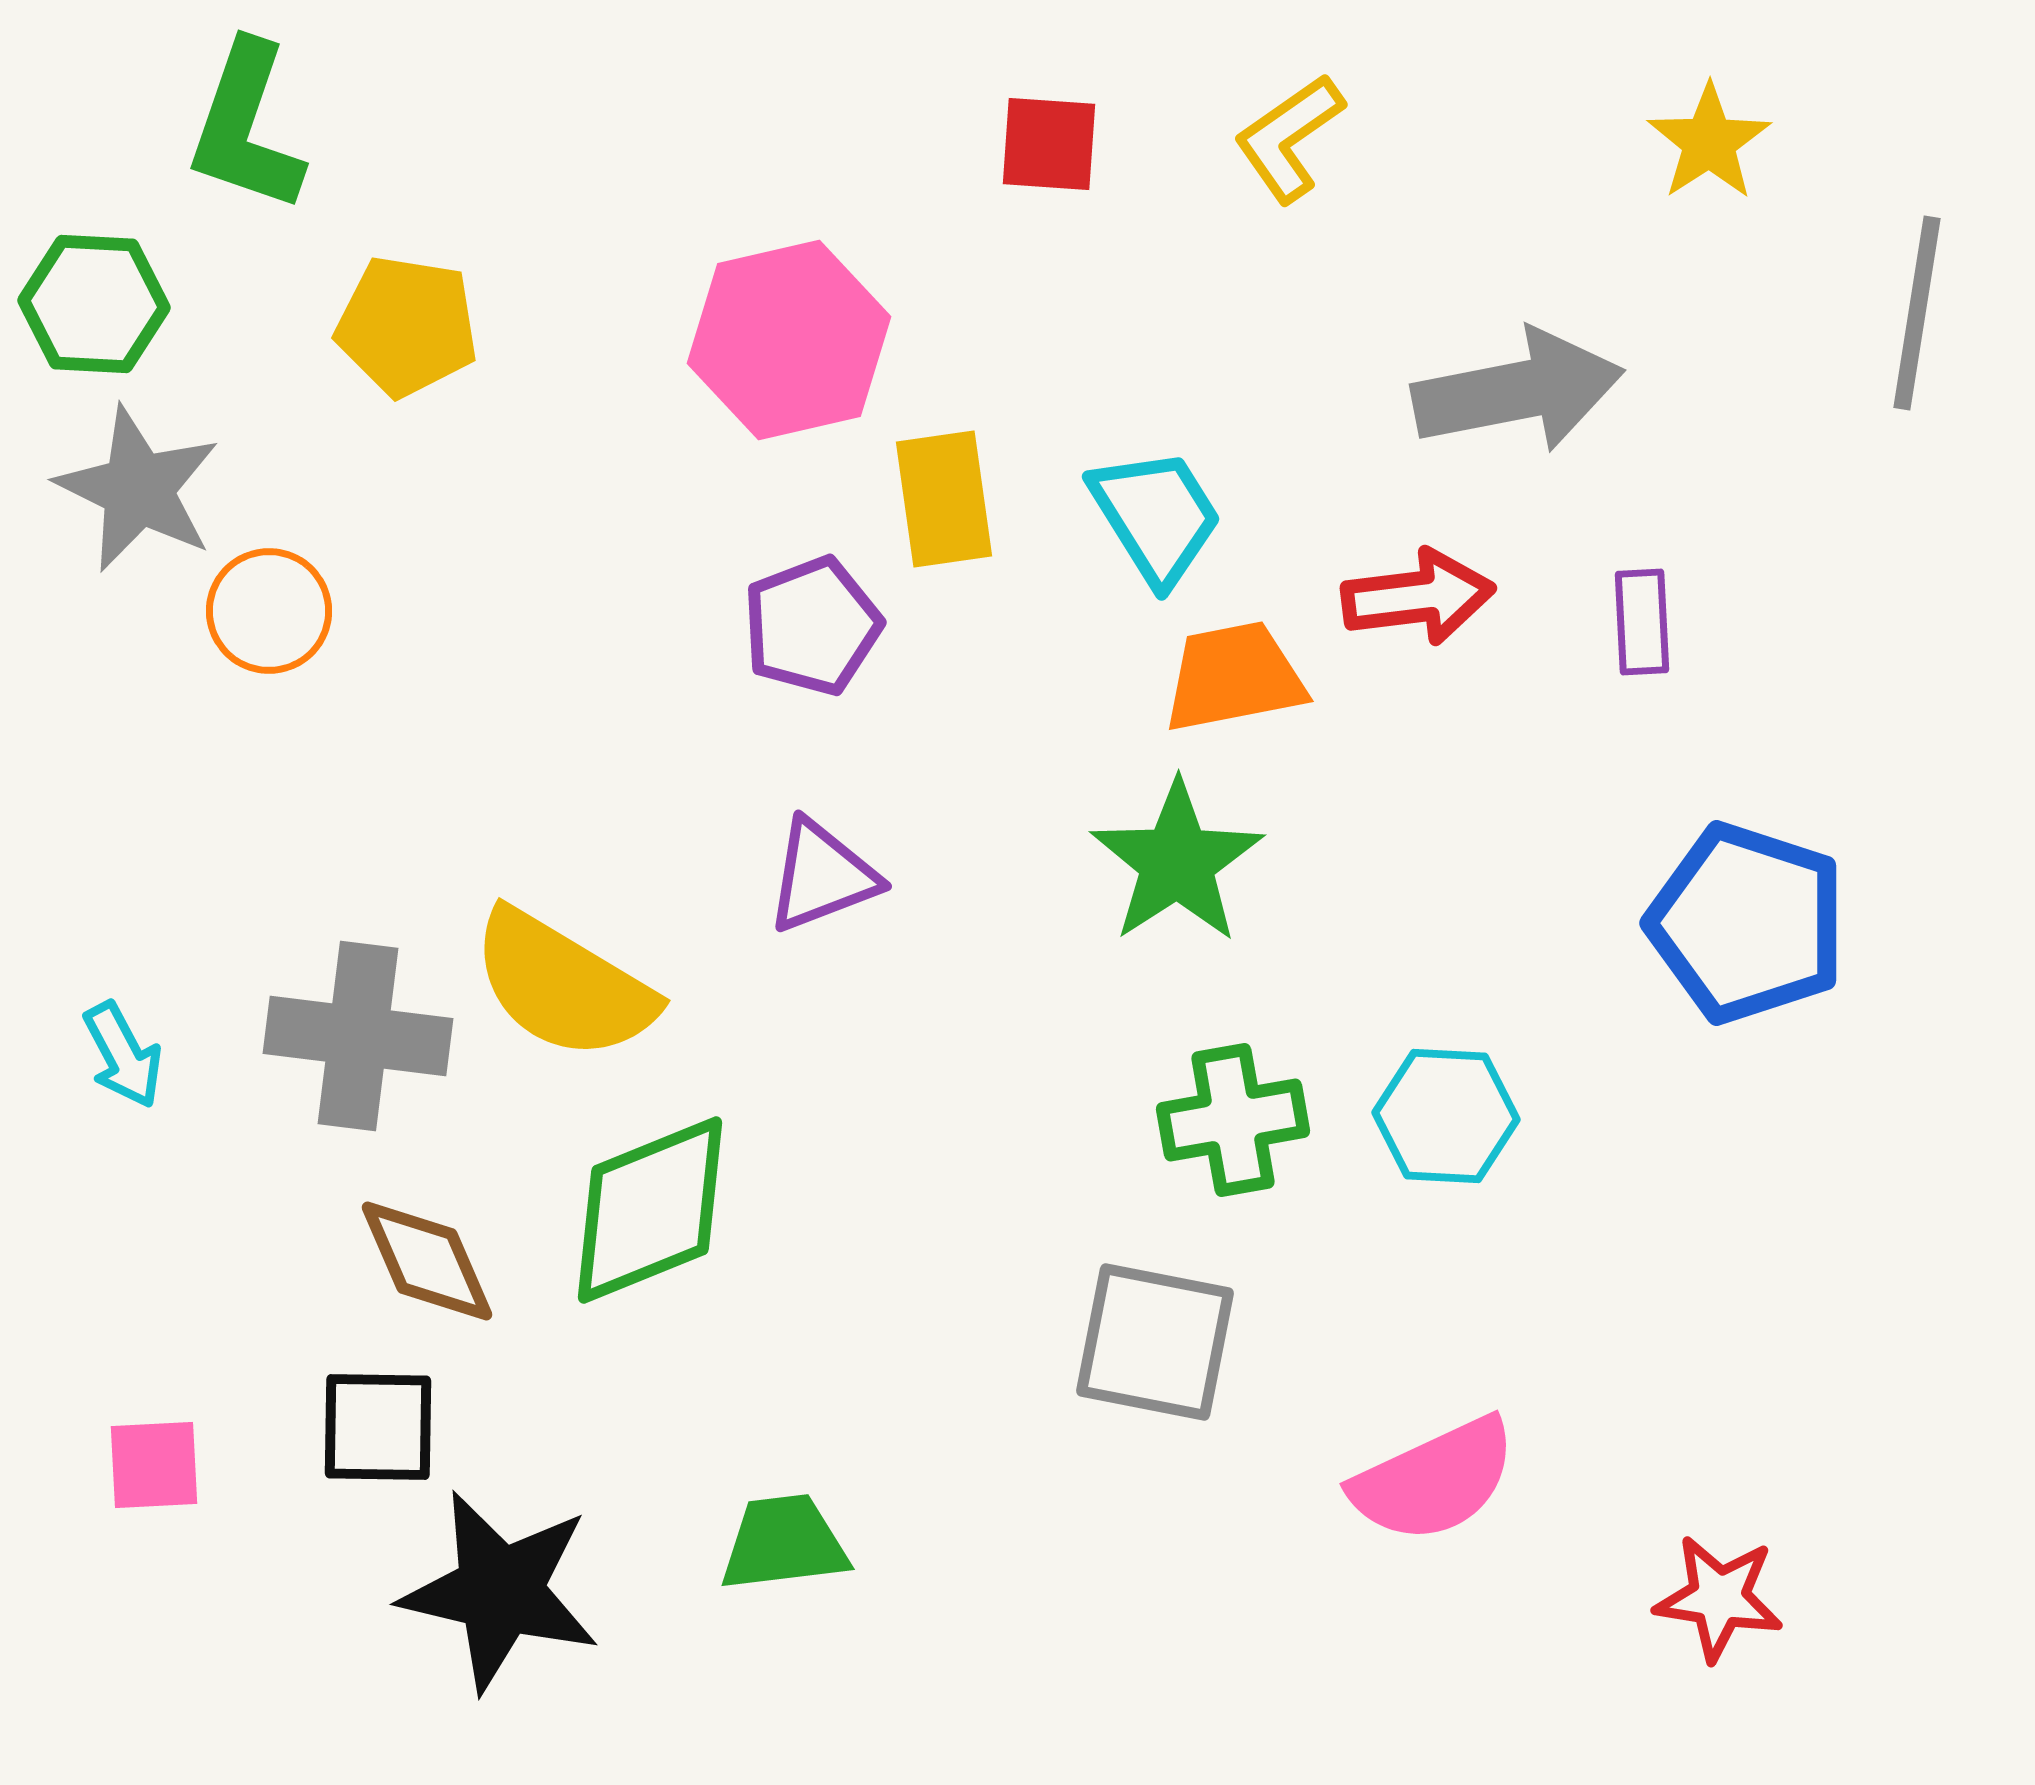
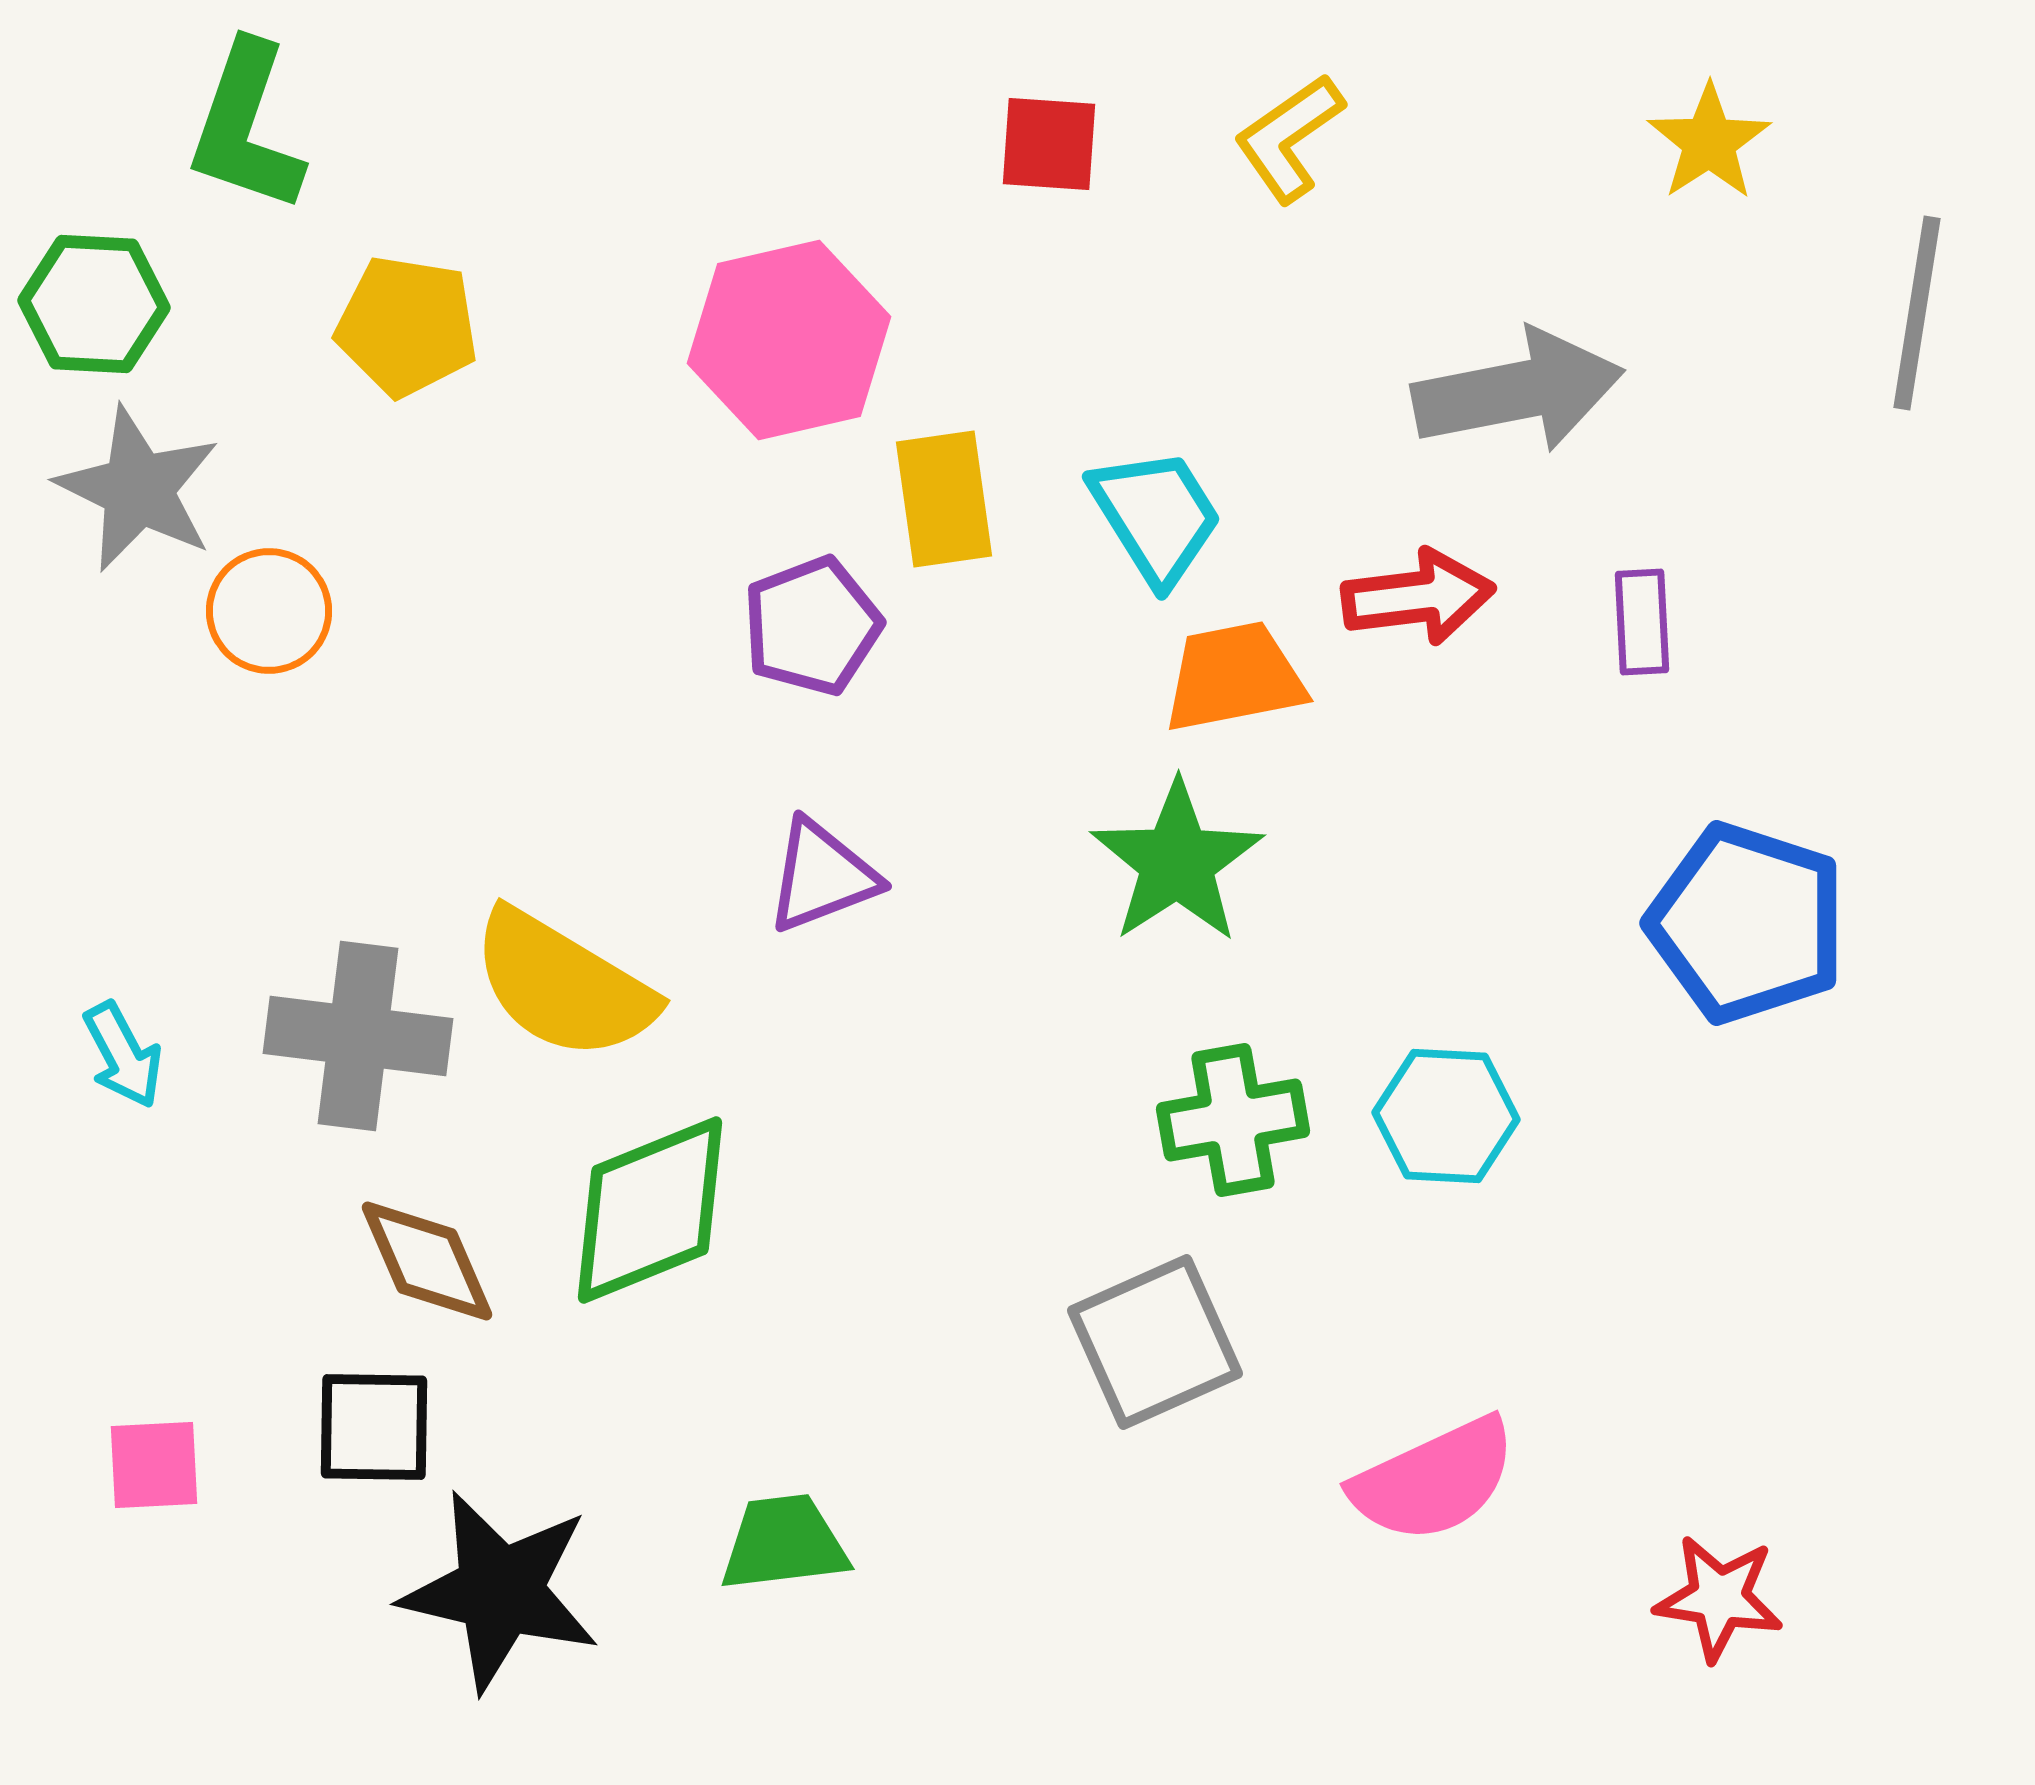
gray square: rotated 35 degrees counterclockwise
black square: moved 4 px left
